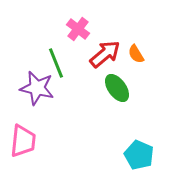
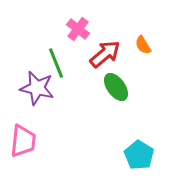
orange semicircle: moved 7 px right, 9 px up
green ellipse: moved 1 px left, 1 px up
cyan pentagon: rotated 8 degrees clockwise
